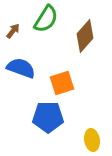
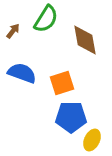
brown diamond: moved 4 px down; rotated 52 degrees counterclockwise
blue semicircle: moved 1 px right, 5 px down
blue pentagon: moved 23 px right
yellow ellipse: rotated 35 degrees clockwise
